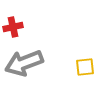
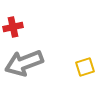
yellow square: rotated 12 degrees counterclockwise
